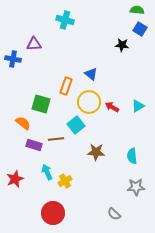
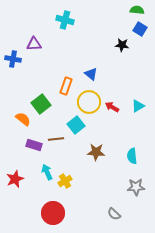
green square: rotated 36 degrees clockwise
orange semicircle: moved 4 px up
